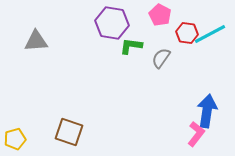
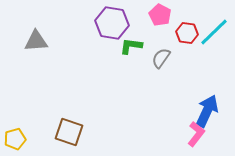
cyan line: moved 4 px right, 2 px up; rotated 16 degrees counterclockwise
blue arrow: rotated 16 degrees clockwise
